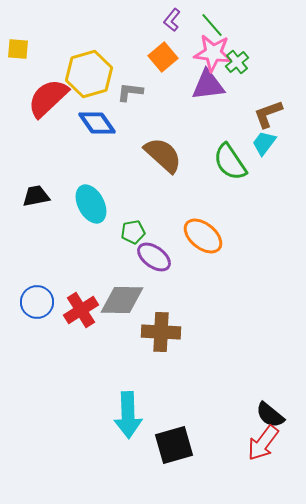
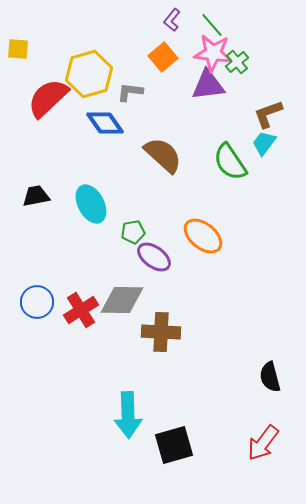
blue diamond: moved 8 px right
black semicircle: moved 38 px up; rotated 36 degrees clockwise
